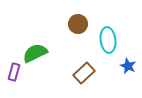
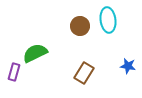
brown circle: moved 2 px right, 2 px down
cyan ellipse: moved 20 px up
blue star: rotated 14 degrees counterclockwise
brown rectangle: rotated 15 degrees counterclockwise
